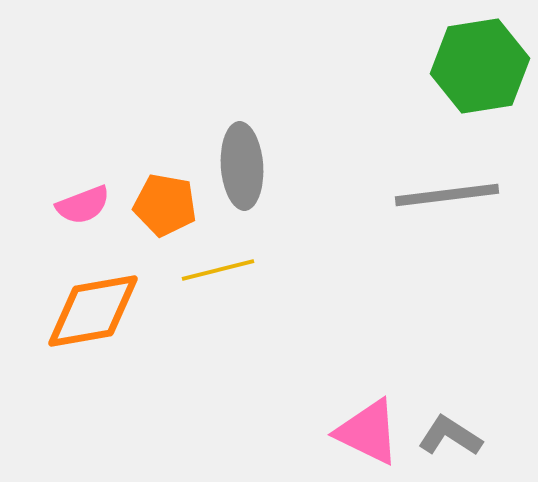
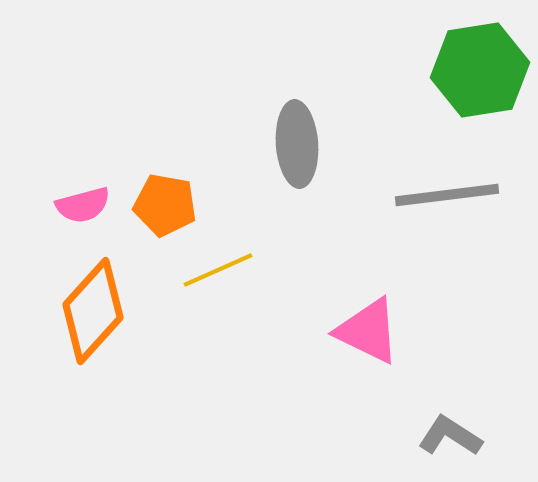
green hexagon: moved 4 px down
gray ellipse: moved 55 px right, 22 px up
pink semicircle: rotated 6 degrees clockwise
yellow line: rotated 10 degrees counterclockwise
orange diamond: rotated 38 degrees counterclockwise
pink triangle: moved 101 px up
